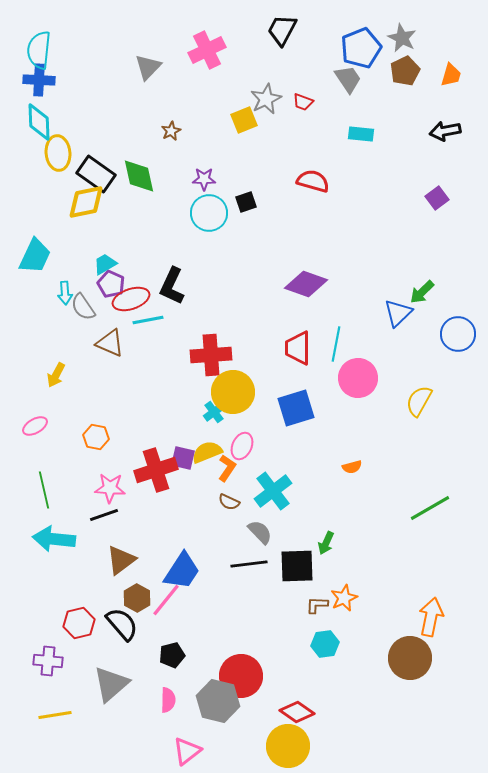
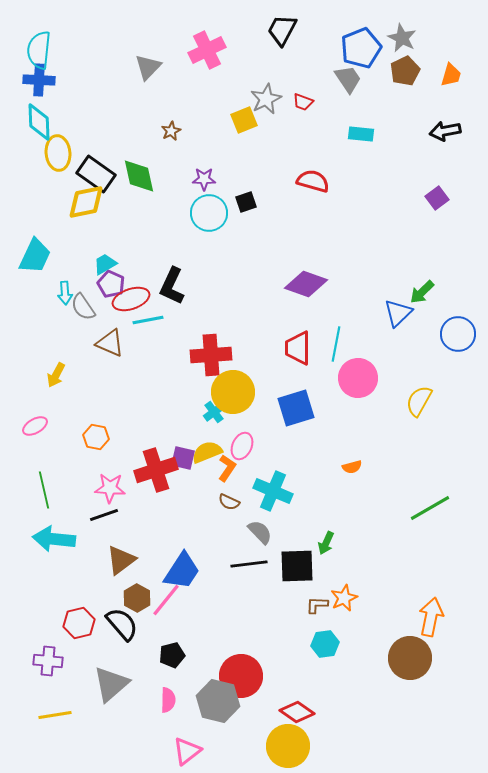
cyan cross at (273, 491): rotated 30 degrees counterclockwise
